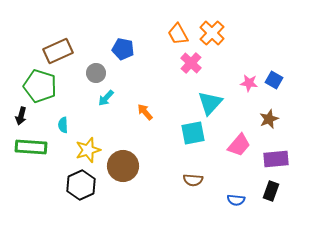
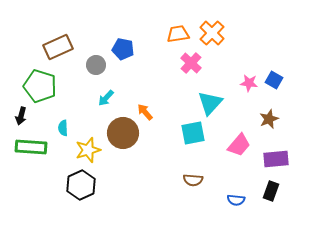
orange trapezoid: rotated 110 degrees clockwise
brown rectangle: moved 4 px up
gray circle: moved 8 px up
cyan semicircle: moved 3 px down
brown circle: moved 33 px up
